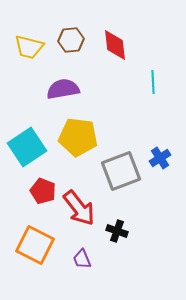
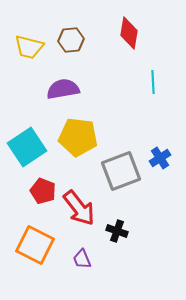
red diamond: moved 14 px right, 12 px up; rotated 16 degrees clockwise
